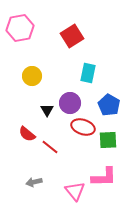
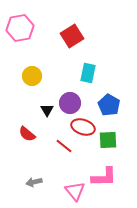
red line: moved 14 px right, 1 px up
